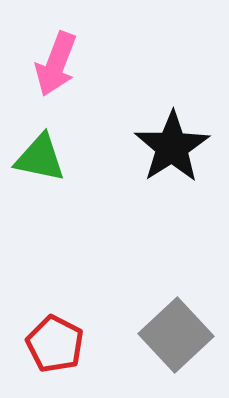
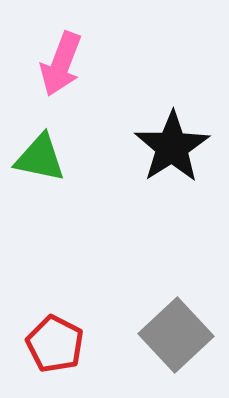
pink arrow: moved 5 px right
